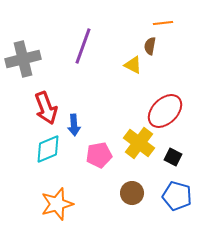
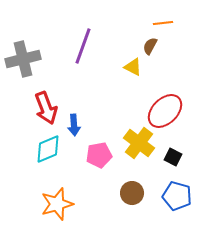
brown semicircle: rotated 18 degrees clockwise
yellow triangle: moved 2 px down
